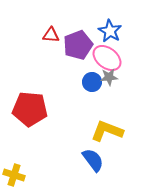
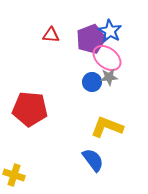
purple pentagon: moved 13 px right, 6 px up
yellow L-shape: moved 4 px up
